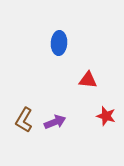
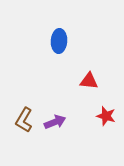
blue ellipse: moved 2 px up
red triangle: moved 1 px right, 1 px down
